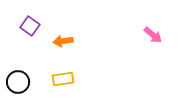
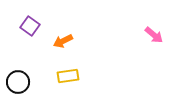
pink arrow: moved 1 px right
orange arrow: rotated 18 degrees counterclockwise
yellow rectangle: moved 5 px right, 3 px up
